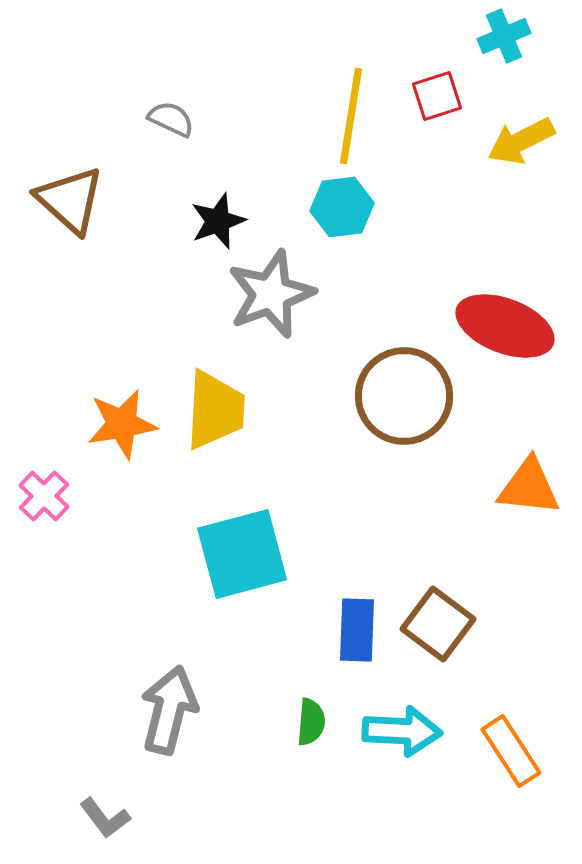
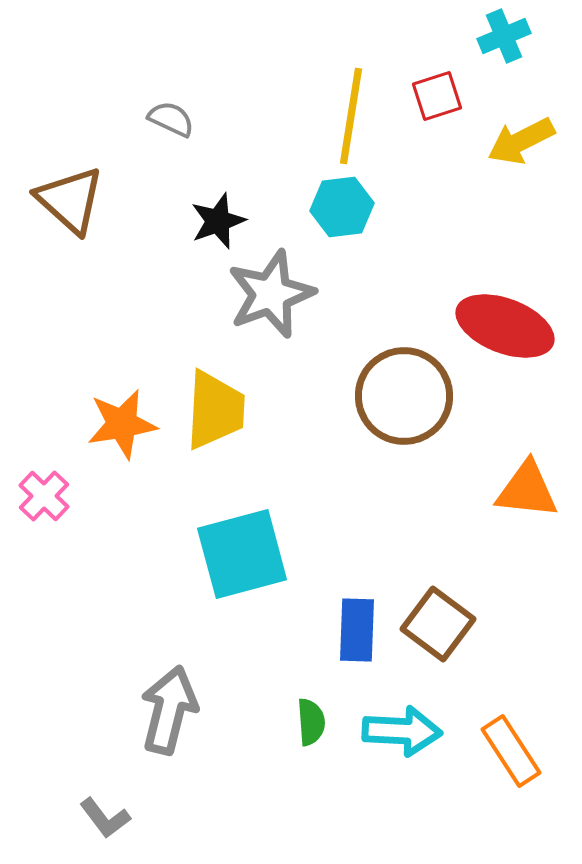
orange triangle: moved 2 px left, 3 px down
green semicircle: rotated 9 degrees counterclockwise
